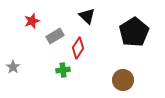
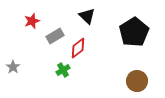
red diamond: rotated 20 degrees clockwise
green cross: rotated 24 degrees counterclockwise
brown circle: moved 14 px right, 1 px down
